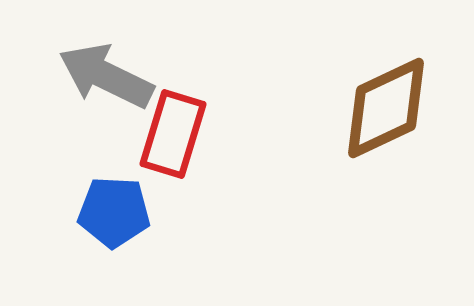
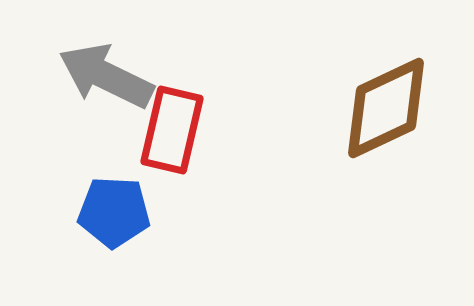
red rectangle: moved 1 px left, 4 px up; rotated 4 degrees counterclockwise
